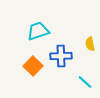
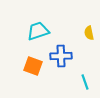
yellow semicircle: moved 1 px left, 11 px up
orange square: rotated 24 degrees counterclockwise
cyan line: rotated 28 degrees clockwise
